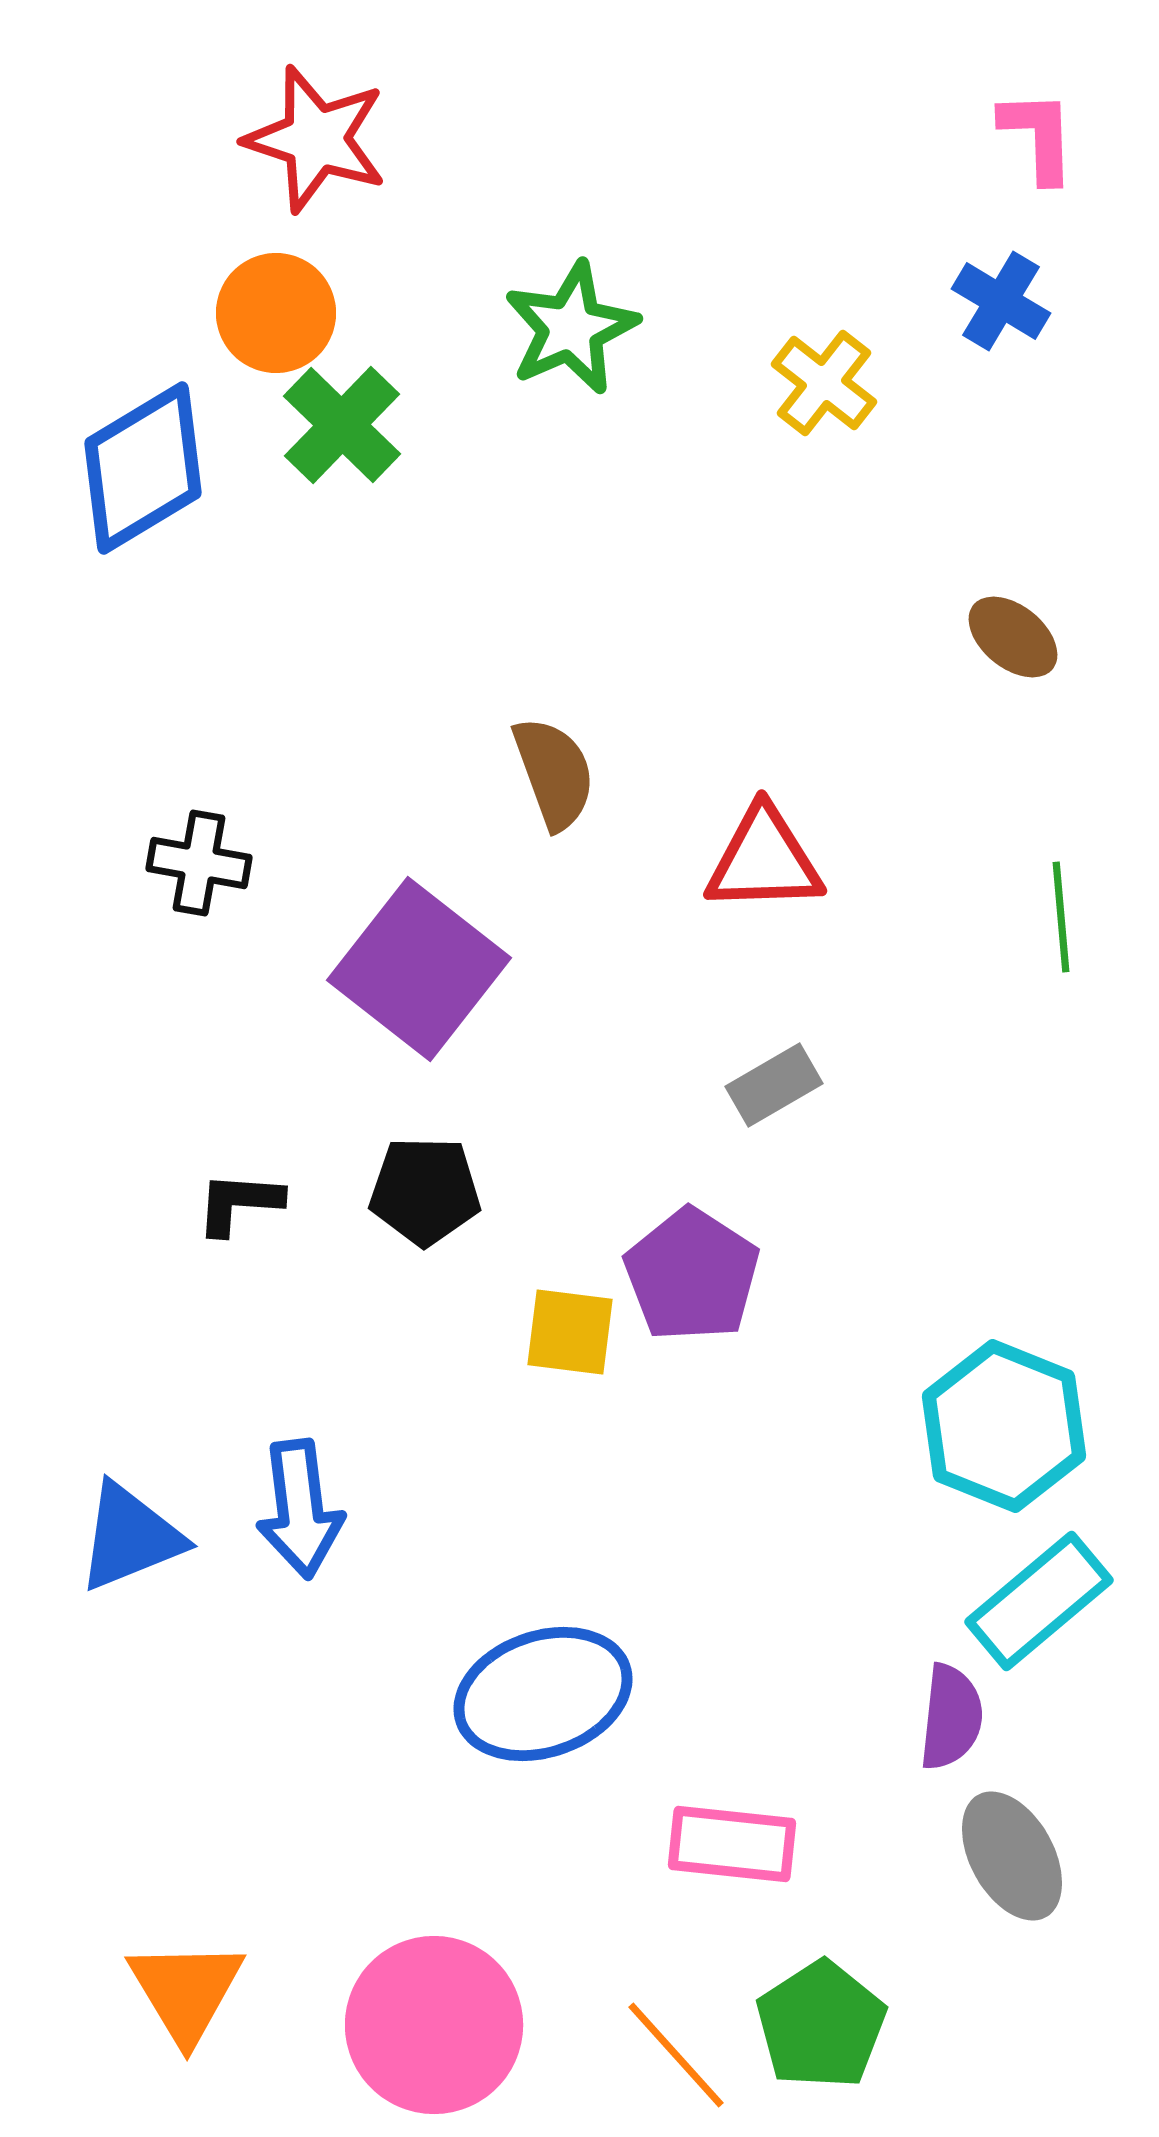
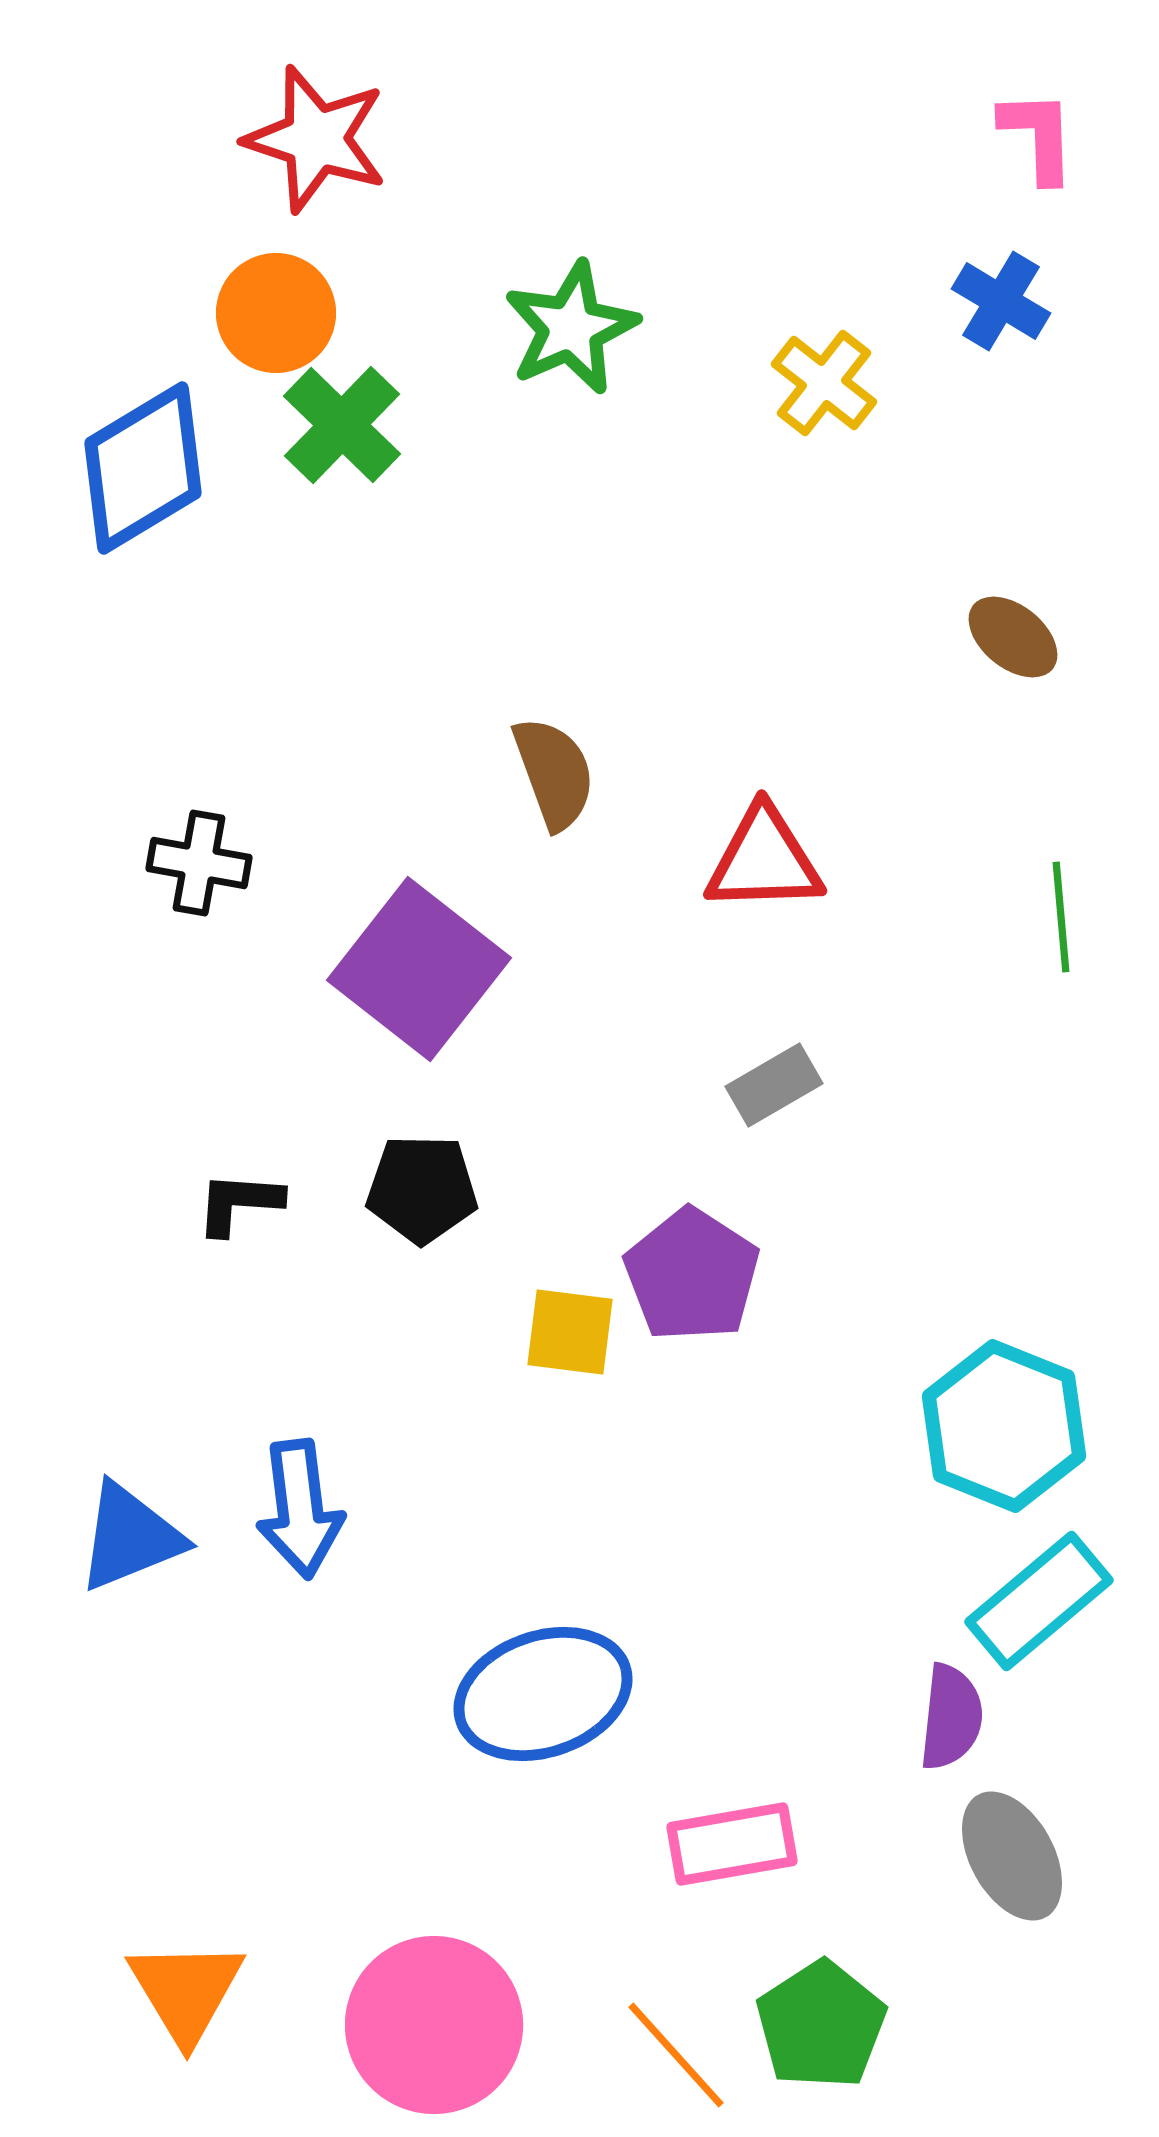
black pentagon: moved 3 px left, 2 px up
pink rectangle: rotated 16 degrees counterclockwise
